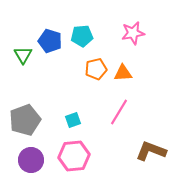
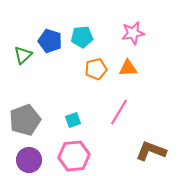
cyan pentagon: moved 1 px down
green triangle: rotated 18 degrees clockwise
orange triangle: moved 5 px right, 5 px up
purple circle: moved 2 px left
